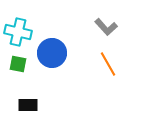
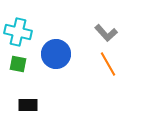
gray L-shape: moved 6 px down
blue circle: moved 4 px right, 1 px down
